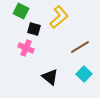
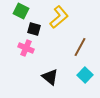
brown line: rotated 30 degrees counterclockwise
cyan square: moved 1 px right, 1 px down
